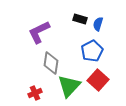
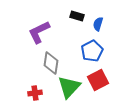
black rectangle: moved 3 px left, 3 px up
red square: rotated 20 degrees clockwise
green triangle: moved 1 px down
red cross: rotated 16 degrees clockwise
